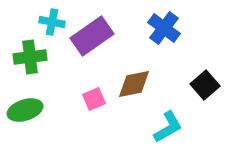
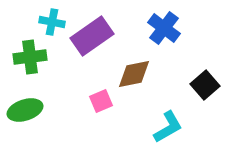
brown diamond: moved 10 px up
pink square: moved 7 px right, 2 px down
